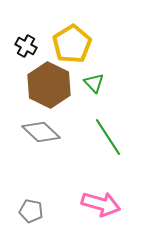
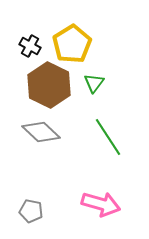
black cross: moved 4 px right
green triangle: rotated 20 degrees clockwise
